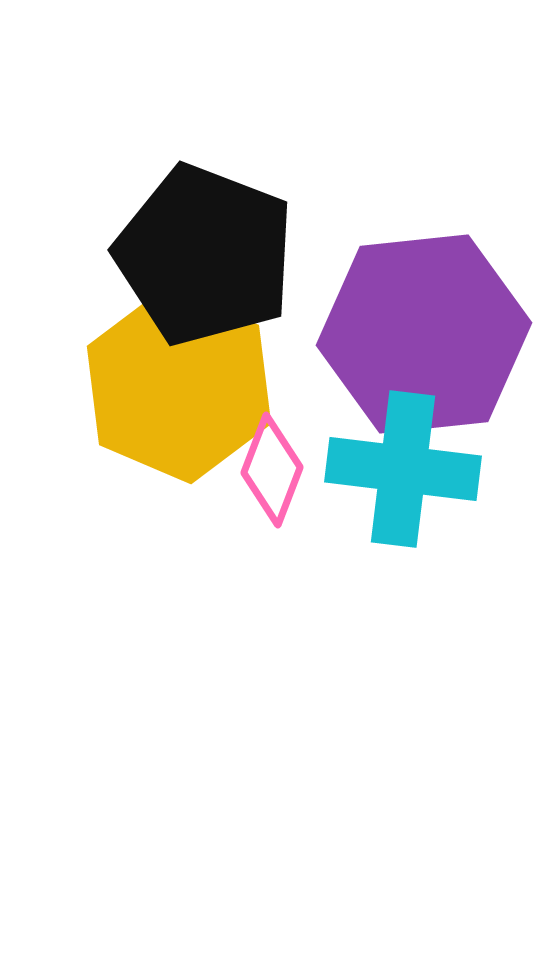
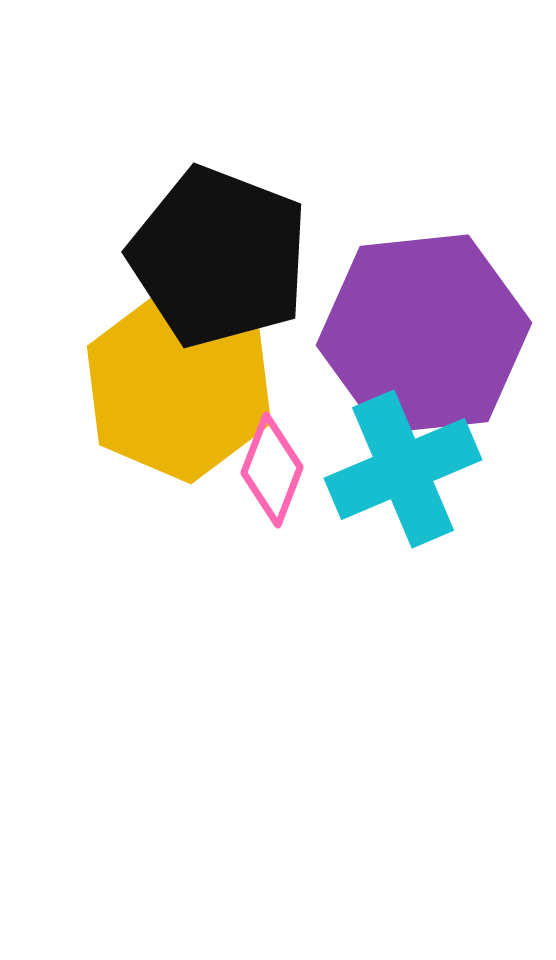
black pentagon: moved 14 px right, 2 px down
cyan cross: rotated 30 degrees counterclockwise
